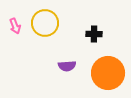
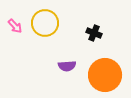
pink arrow: rotated 21 degrees counterclockwise
black cross: moved 1 px up; rotated 21 degrees clockwise
orange circle: moved 3 px left, 2 px down
